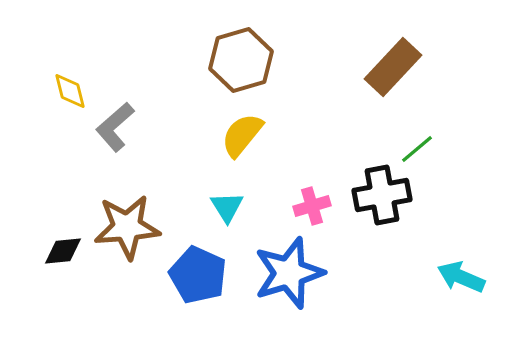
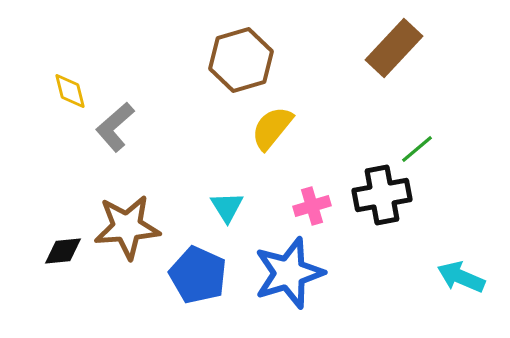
brown rectangle: moved 1 px right, 19 px up
yellow semicircle: moved 30 px right, 7 px up
